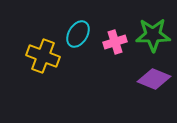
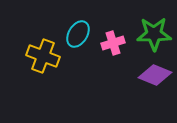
green star: moved 1 px right, 1 px up
pink cross: moved 2 px left, 1 px down
purple diamond: moved 1 px right, 4 px up
